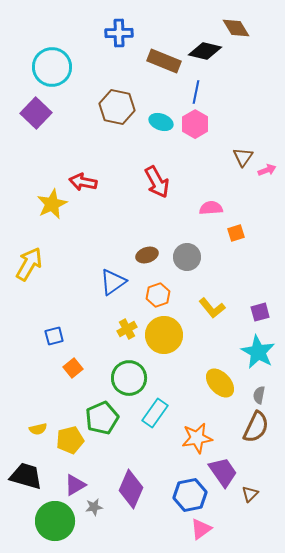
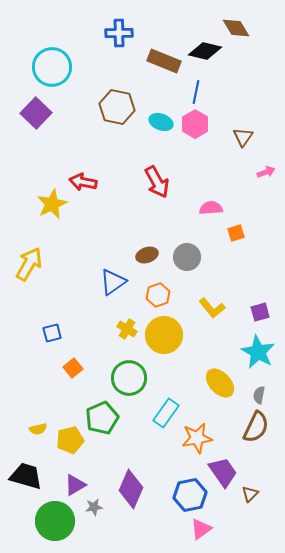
brown triangle at (243, 157): moved 20 px up
pink arrow at (267, 170): moved 1 px left, 2 px down
yellow cross at (127, 329): rotated 30 degrees counterclockwise
blue square at (54, 336): moved 2 px left, 3 px up
cyan rectangle at (155, 413): moved 11 px right
